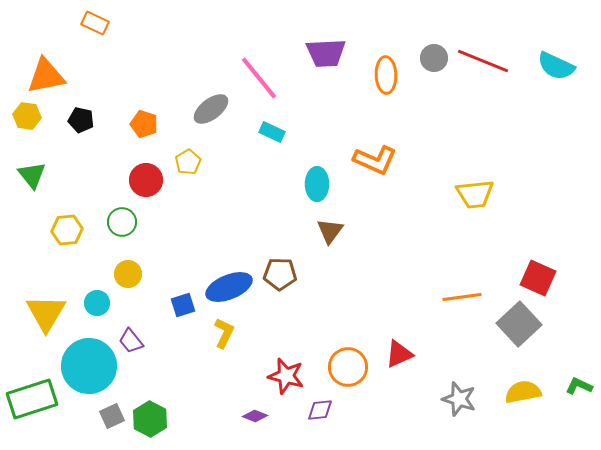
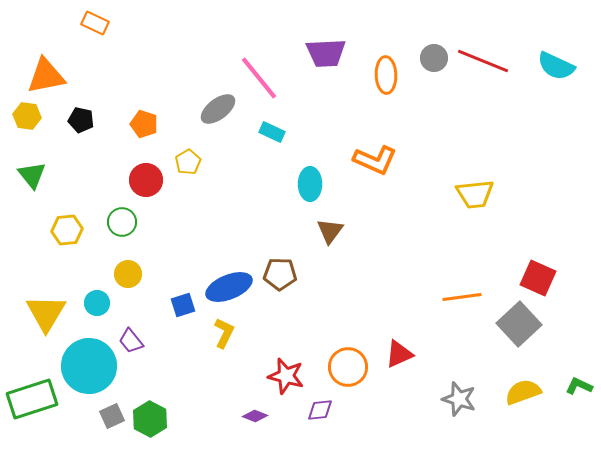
gray ellipse at (211, 109): moved 7 px right
cyan ellipse at (317, 184): moved 7 px left
yellow semicircle at (523, 392): rotated 9 degrees counterclockwise
